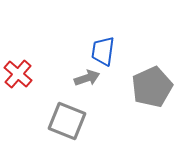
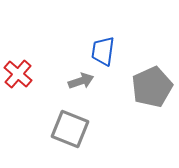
gray arrow: moved 6 px left, 3 px down
gray square: moved 3 px right, 8 px down
